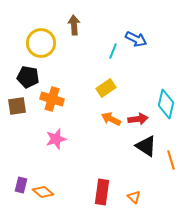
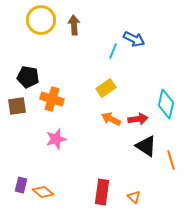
blue arrow: moved 2 px left
yellow circle: moved 23 px up
